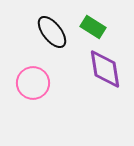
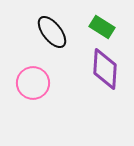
green rectangle: moved 9 px right
purple diamond: rotated 12 degrees clockwise
